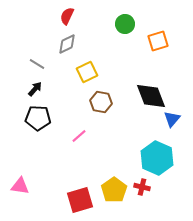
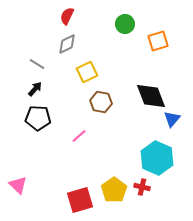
pink triangle: moved 2 px left, 1 px up; rotated 36 degrees clockwise
